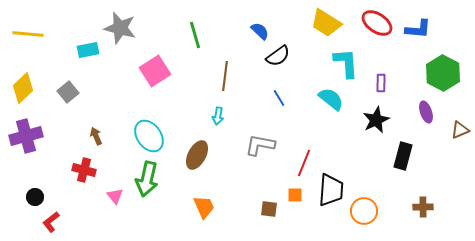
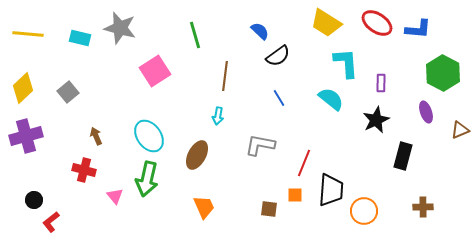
cyan rectangle: moved 8 px left, 12 px up; rotated 25 degrees clockwise
black circle: moved 1 px left, 3 px down
